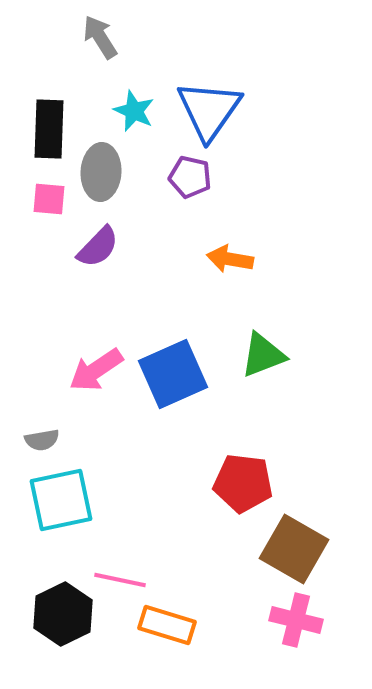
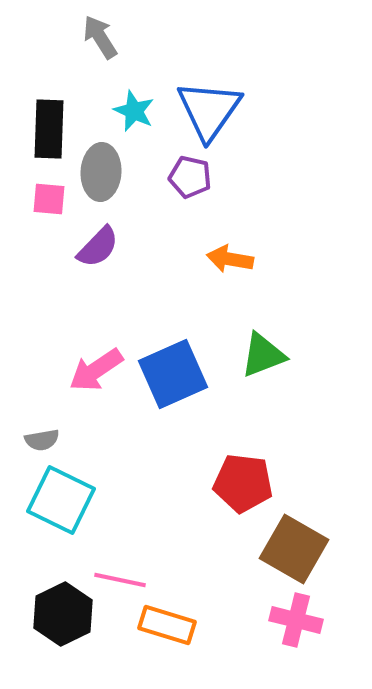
cyan square: rotated 38 degrees clockwise
